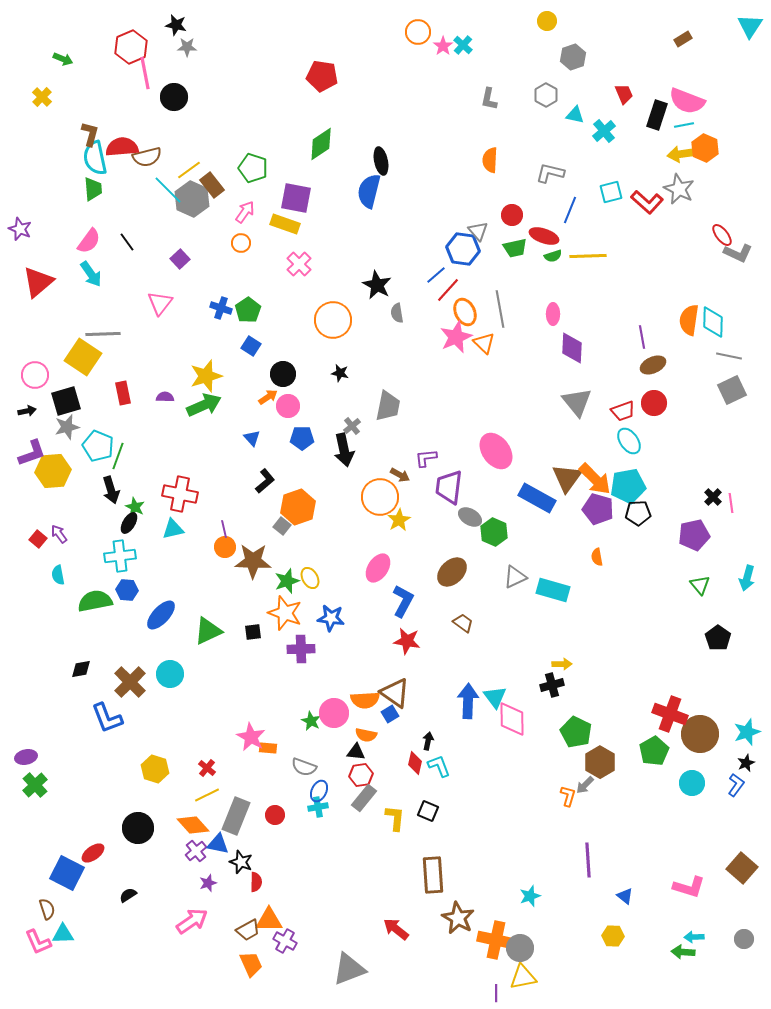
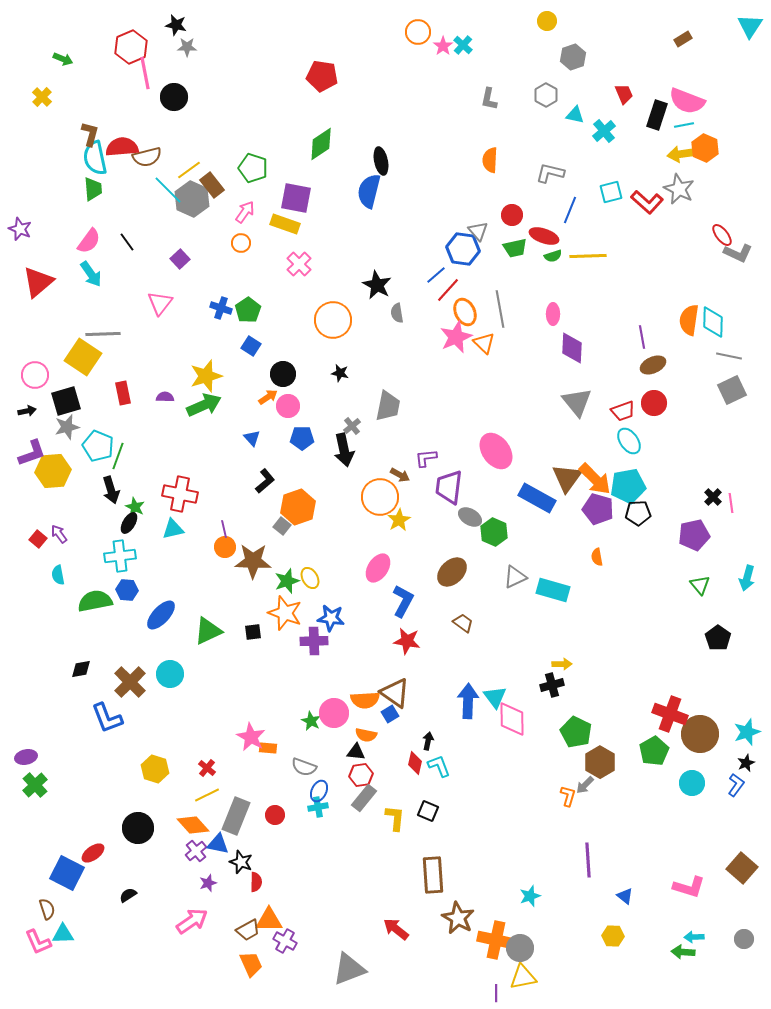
purple cross at (301, 649): moved 13 px right, 8 px up
